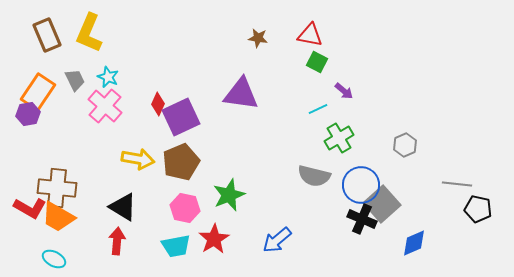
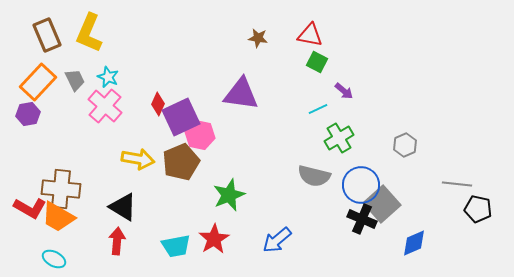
orange rectangle: moved 10 px up; rotated 9 degrees clockwise
brown cross: moved 4 px right, 1 px down
pink hexagon: moved 15 px right, 73 px up
